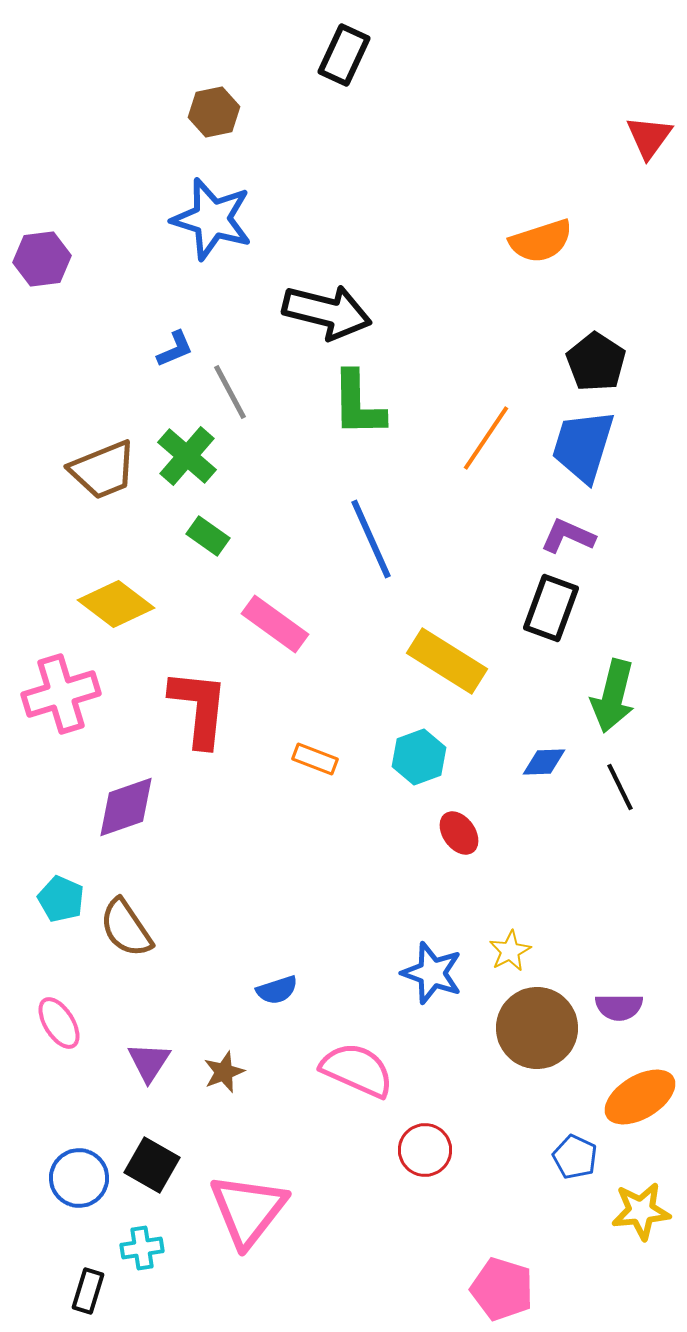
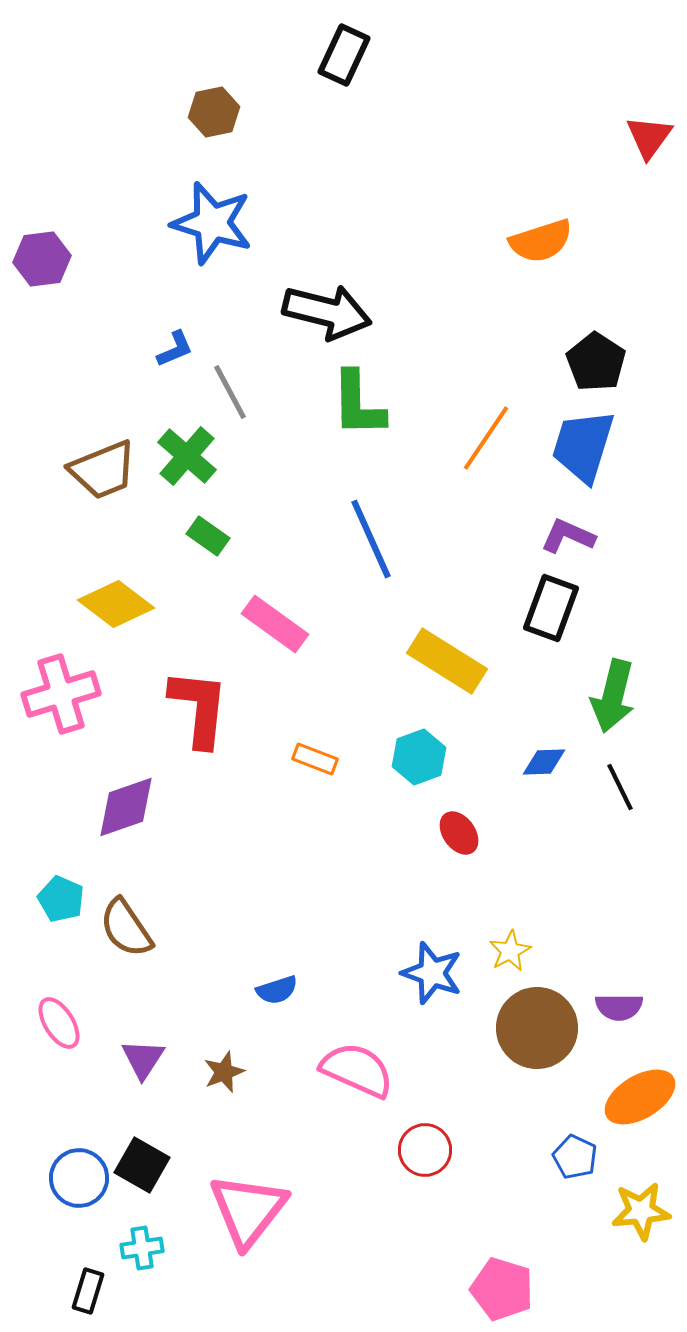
blue star at (212, 219): moved 4 px down
purple triangle at (149, 1062): moved 6 px left, 3 px up
black square at (152, 1165): moved 10 px left
